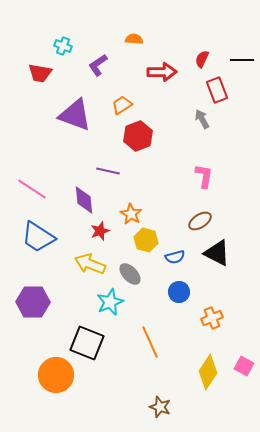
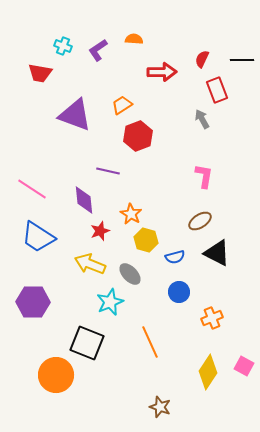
purple L-shape: moved 15 px up
